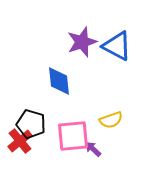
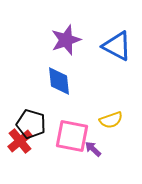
purple star: moved 16 px left, 2 px up
pink square: moved 1 px left; rotated 16 degrees clockwise
